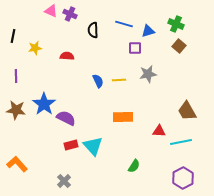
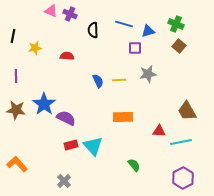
green semicircle: moved 1 px up; rotated 72 degrees counterclockwise
